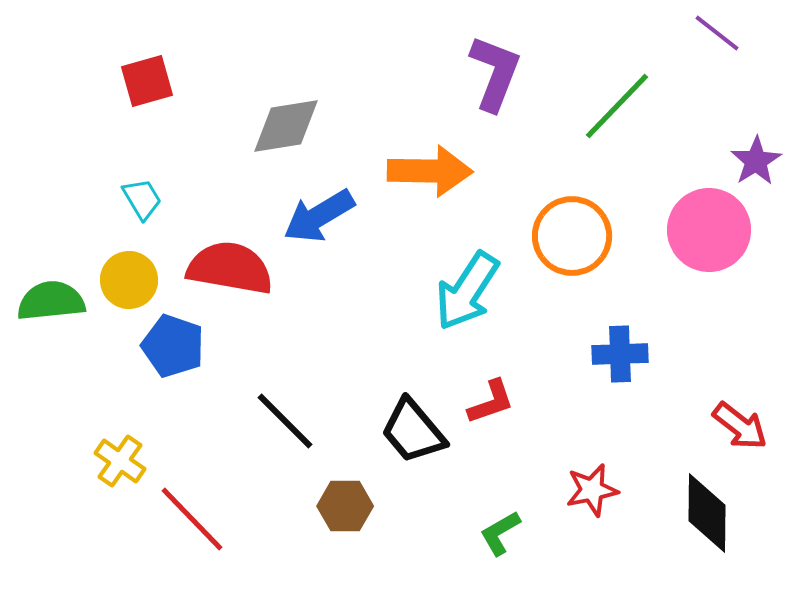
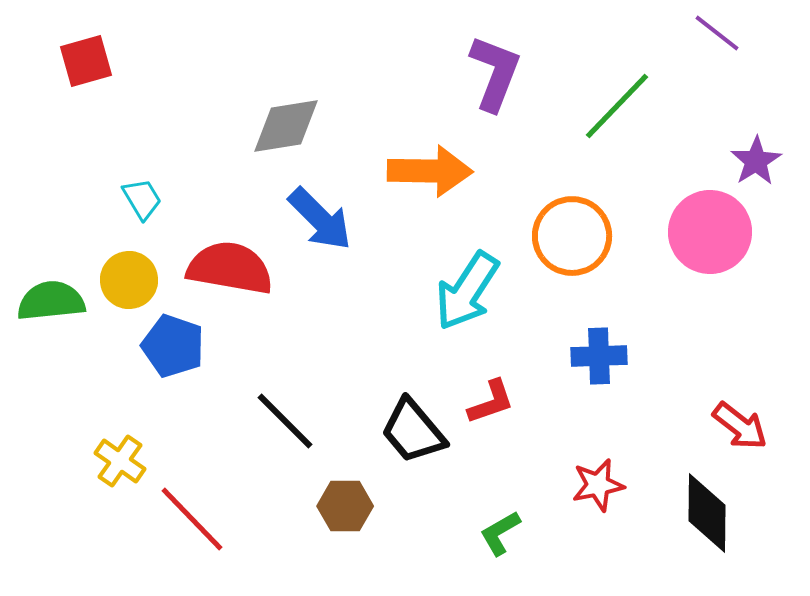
red square: moved 61 px left, 20 px up
blue arrow: moved 1 px right, 3 px down; rotated 104 degrees counterclockwise
pink circle: moved 1 px right, 2 px down
blue cross: moved 21 px left, 2 px down
red star: moved 6 px right, 5 px up
